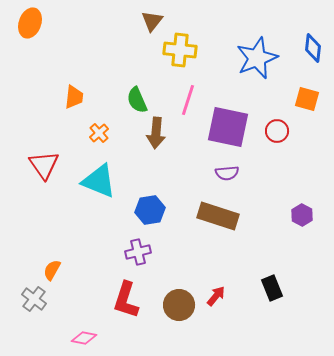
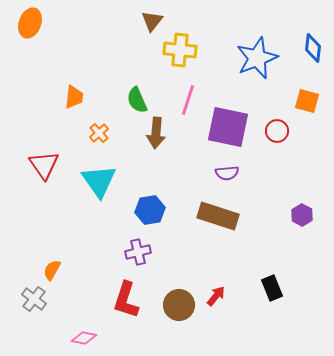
orange square: moved 2 px down
cyan triangle: rotated 33 degrees clockwise
